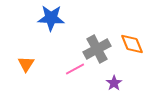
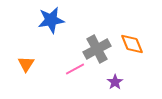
blue star: moved 2 px down; rotated 12 degrees counterclockwise
purple star: moved 1 px right, 1 px up
